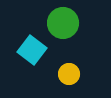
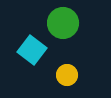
yellow circle: moved 2 px left, 1 px down
